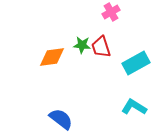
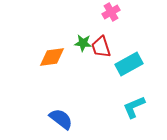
green star: moved 1 px right, 2 px up
cyan rectangle: moved 7 px left, 1 px down
cyan L-shape: rotated 55 degrees counterclockwise
